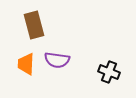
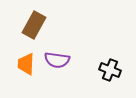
brown rectangle: rotated 44 degrees clockwise
black cross: moved 1 px right, 2 px up
